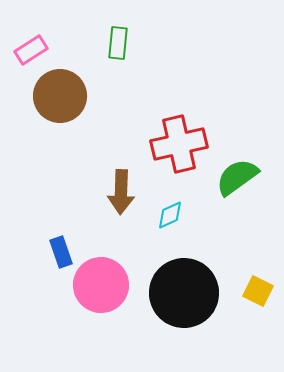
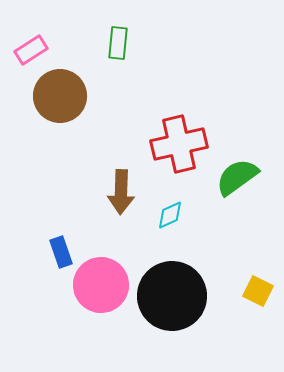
black circle: moved 12 px left, 3 px down
